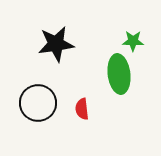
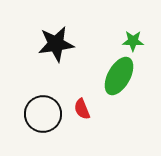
green ellipse: moved 2 px down; rotated 36 degrees clockwise
black circle: moved 5 px right, 11 px down
red semicircle: rotated 15 degrees counterclockwise
